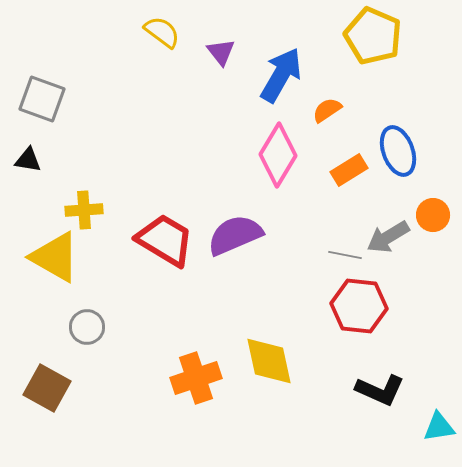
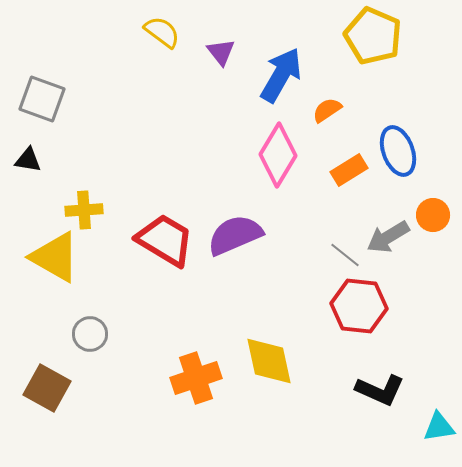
gray line: rotated 28 degrees clockwise
gray circle: moved 3 px right, 7 px down
